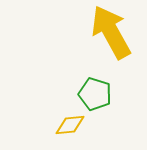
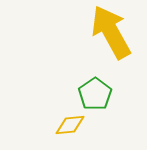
green pentagon: rotated 20 degrees clockwise
